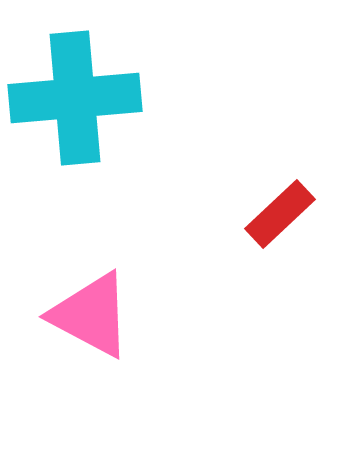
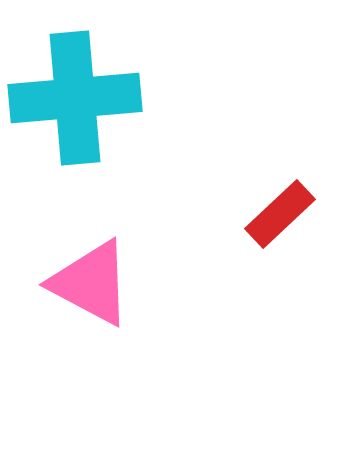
pink triangle: moved 32 px up
